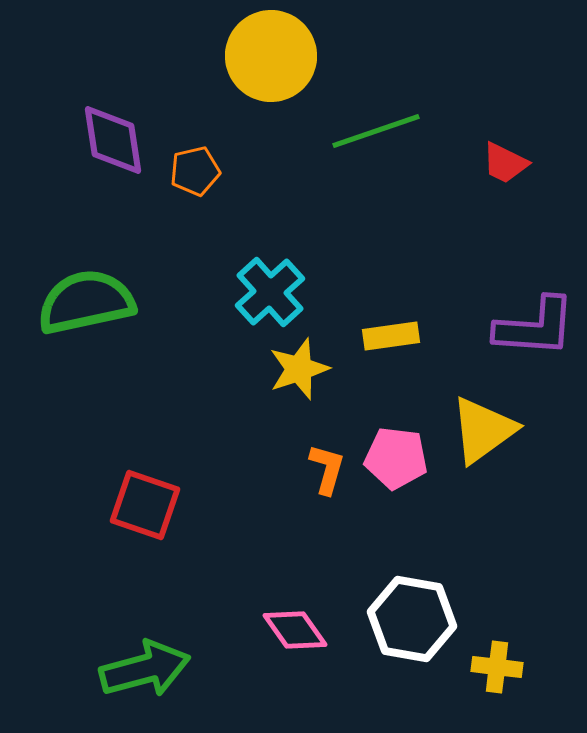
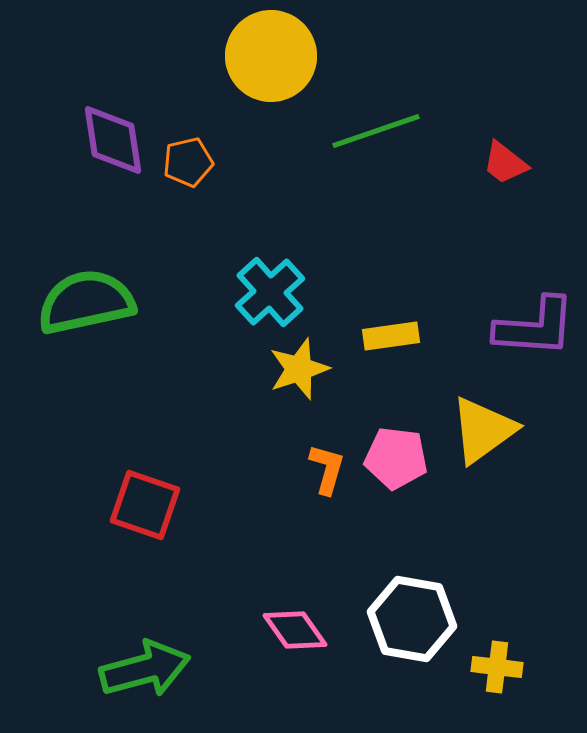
red trapezoid: rotated 12 degrees clockwise
orange pentagon: moved 7 px left, 9 px up
